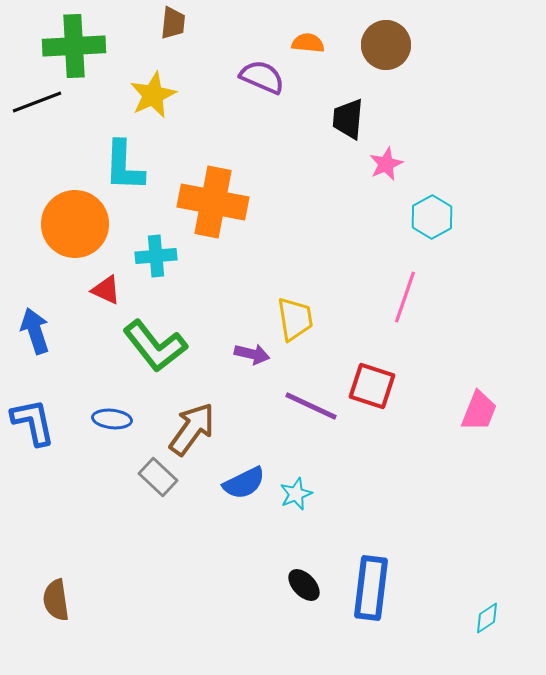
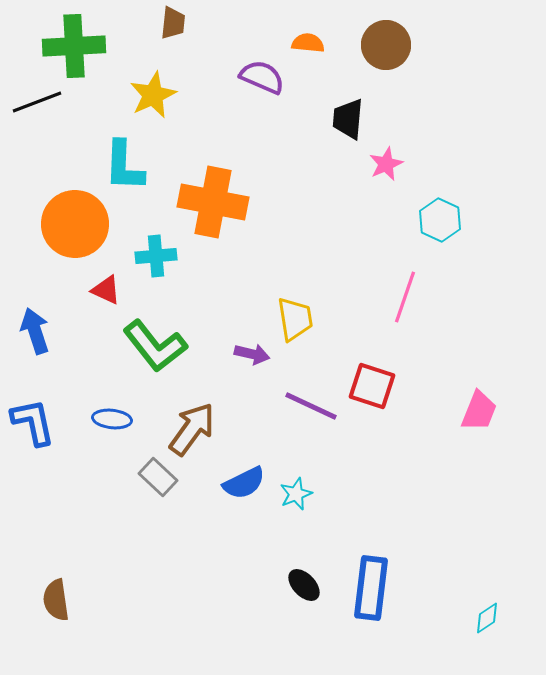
cyan hexagon: moved 8 px right, 3 px down; rotated 6 degrees counterclockwise
